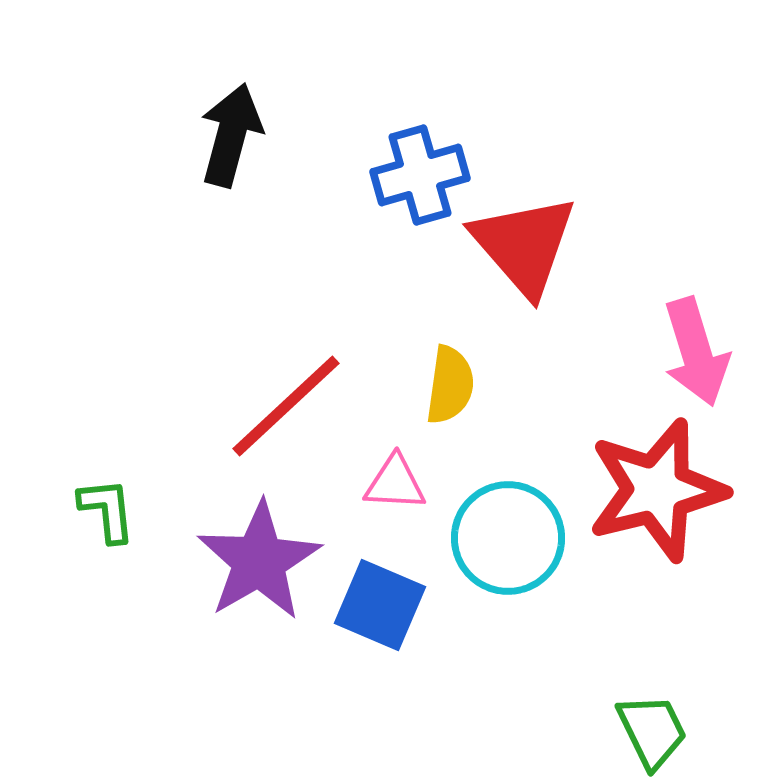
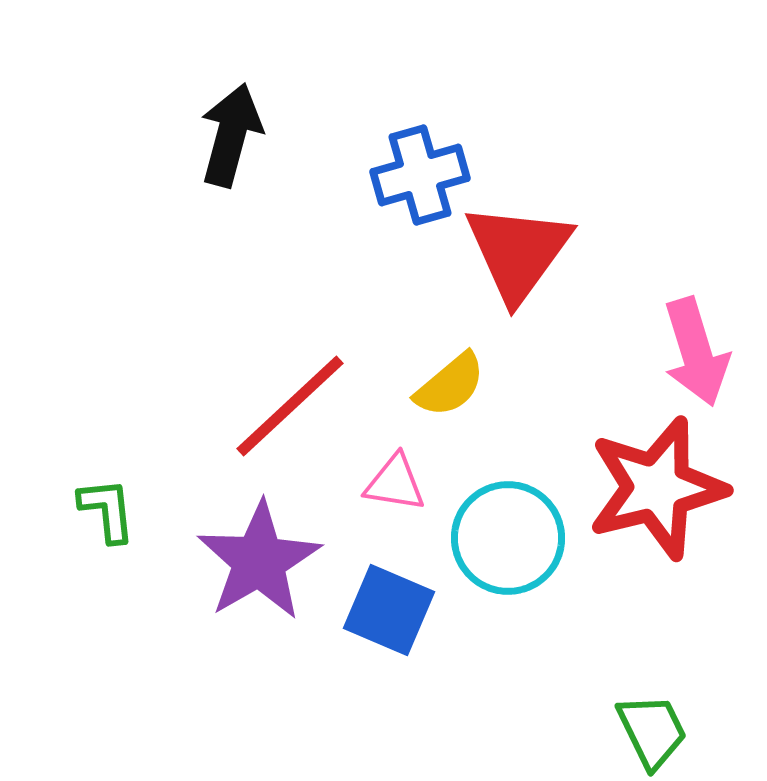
red triangle: moved 6 px left, 7 px down; rotated 17 degrees clockwise
yellow semicircle: rotated 42 degrees clockwise
red line: moved 4 px right
pink triangle: rotated 6 degrees clockwise
red star: moved 2 px up
blue square: moved 9 px right, 5 px down
